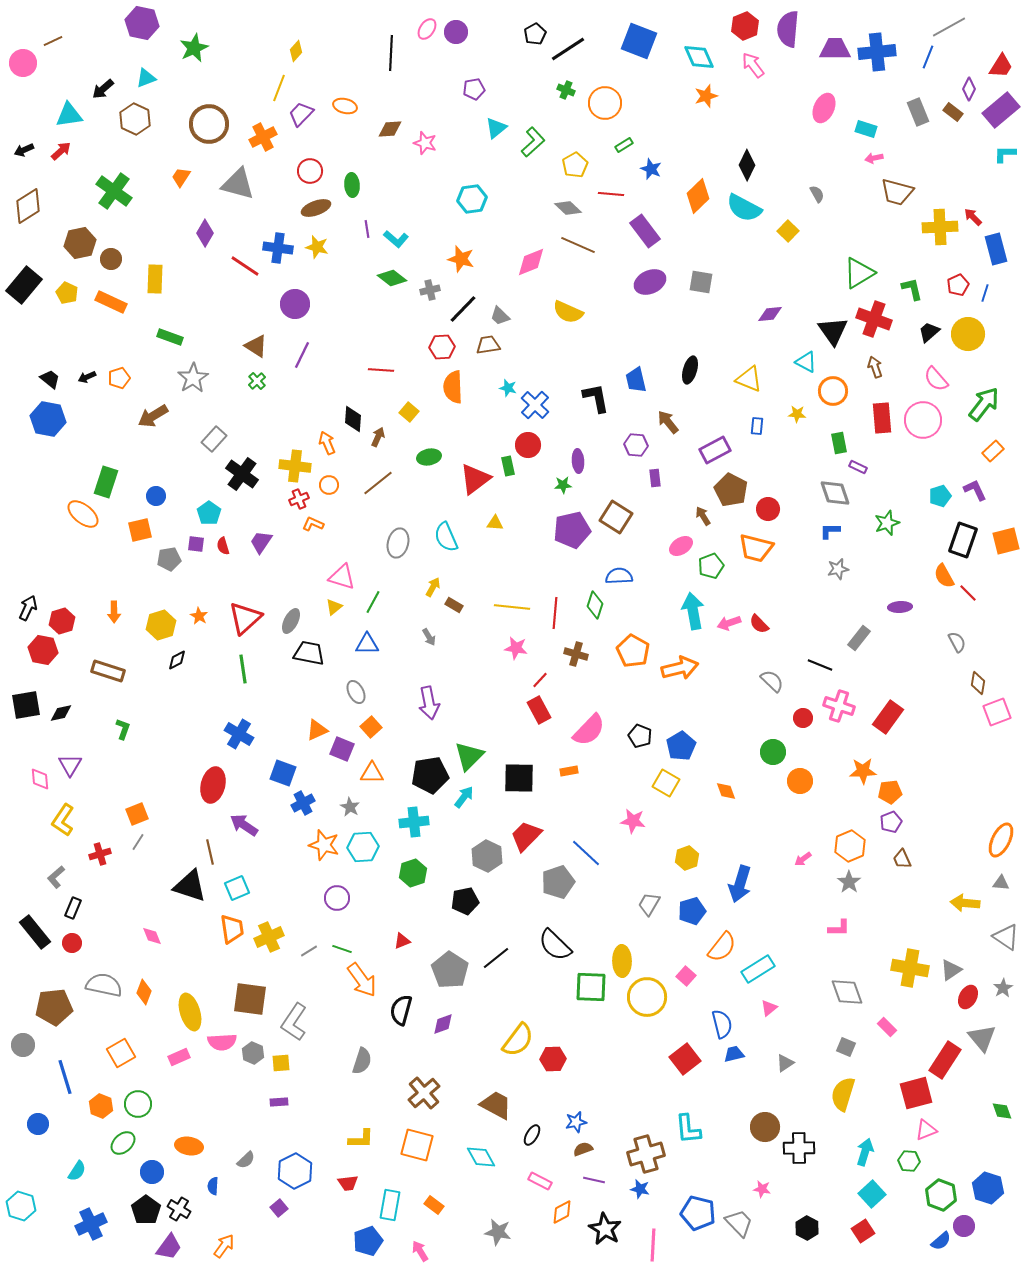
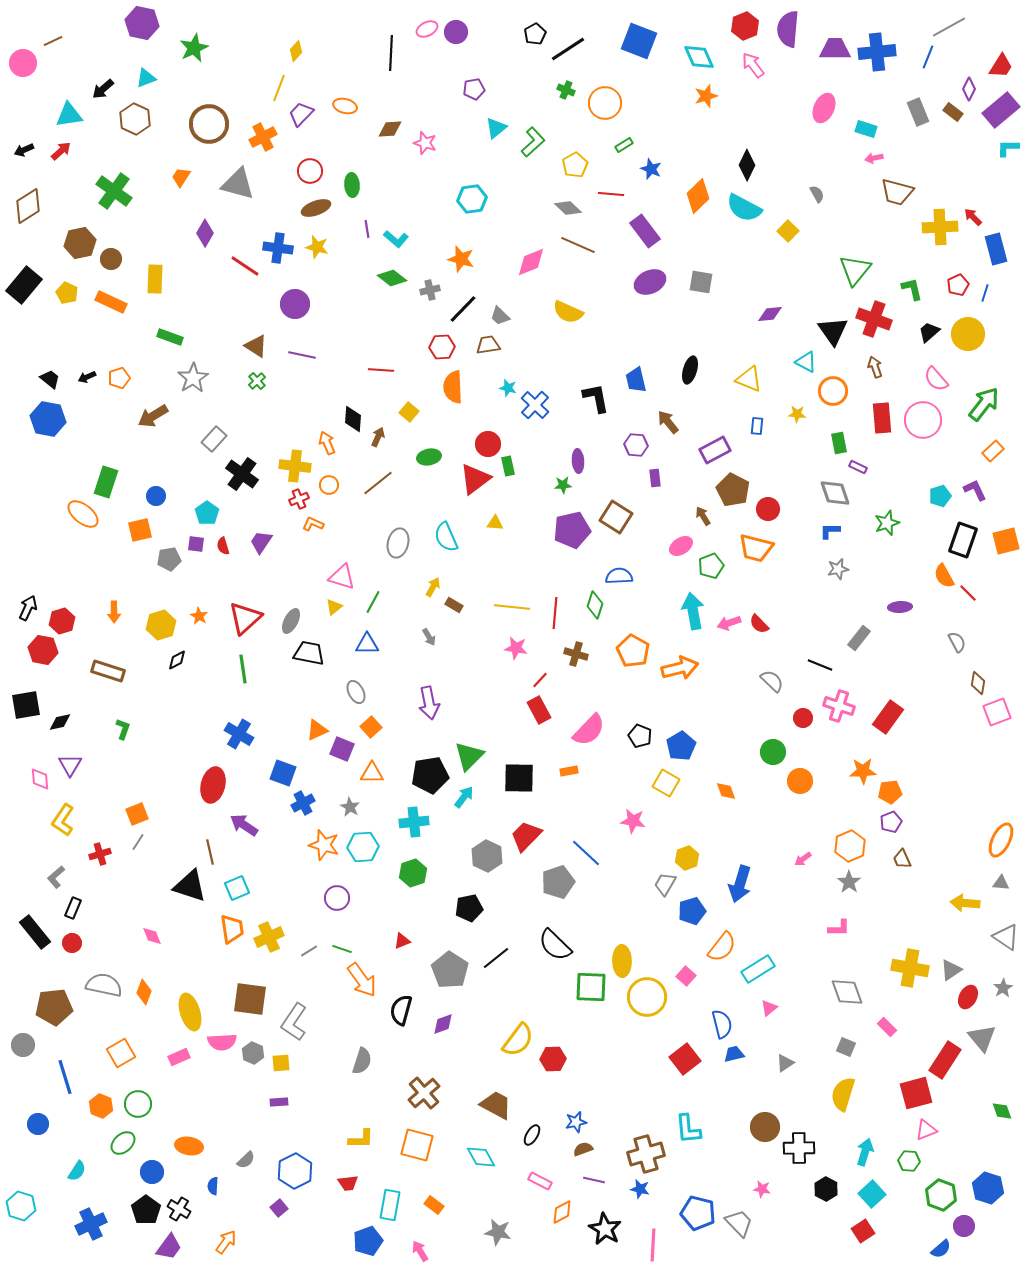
pink ellipse at (427, 29): rotated 30 degrees clockwise
cyan L-shape at (1005, 154): moved 3 px right, 6 px up
green triangle at (859, 273): moved 4 px left, 3 px up; rotated 20 degrees counterclockwise
purple line at (302, 355): rotated 76 degrees clockwise
red circle at (528, 445): moved 40 px left, 1 px up
brown pentagon at (731, 490): moved 2 px right
cyan pentagon at (209, 513): moved 2 px left
black diamond at (61, 713): moved 1 px left, 9 px down
black pentagon at (465, 901): moved 4 px right, 7 px down
gray trapezoid at (649, 904): moved 16 px right, 20 px up
black hexagon at (807, 1228): moved 19 px right, 39 px up
blue semicircle at (941, 1241): moved 8 px down
orange arrow at (224, 1246): moved 2 px right, 4 px up
